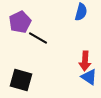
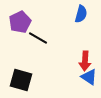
blue semicircle: moved 2 px down
